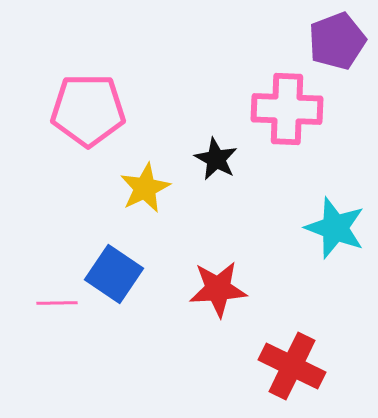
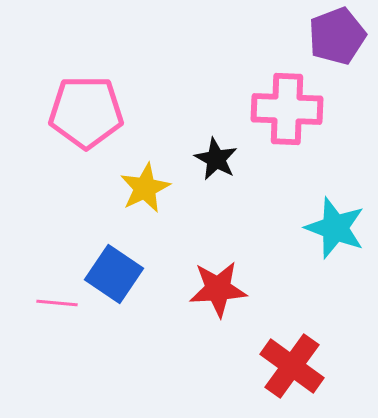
purple pentagon: moved 5 px up
pink pentagon: moved 2 px left, 2 px down
pink line: rotated 6 degrees clockwise
red cross: rotated 10 degrees clockwise
